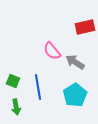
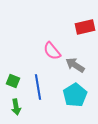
gray arrow: moved 3 px down
